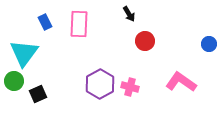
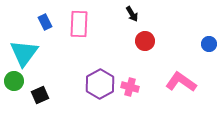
black arrow: moved 3 px right
black square: moved 2 px right, 1 px down
